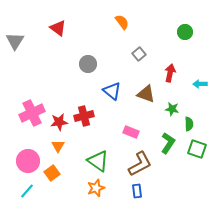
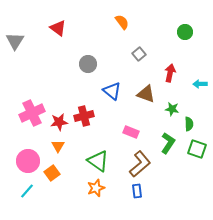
brown L-shape: rotated 12 degrees counterclockwise
